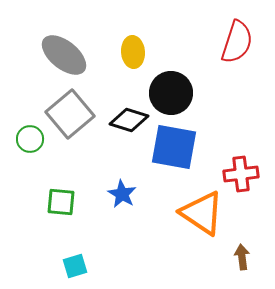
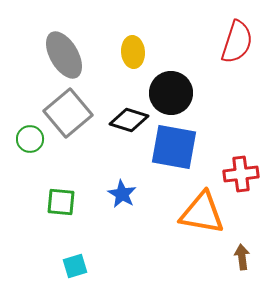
gray ellipse: rotated 21 degrees clockwise
gray square: moved 2 px left, 1 px up
orange triangle: rotated 24 degrees counterclockwise
